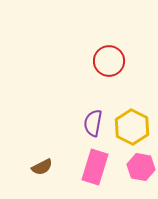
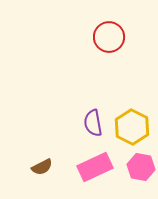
red circle: moved 24 px up
purple semicircle: rotated 20 degrees counterclockwise
pink rectangle: rotated 48 degrees clockwise
